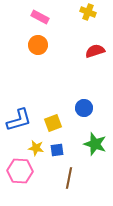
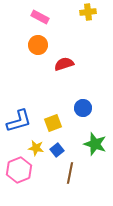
yellow cross: rotated 28 degrees counterclockwise
red semicircle: moved 31 px left, 13 px down
blue circle: moved 1 px left
blue L-shape: moved 1 px down
blue square: rotated 32 degrees counterclockwise
pink hexagon: moved 1 px left, 1 px up; rotated 25 degrees counterclockwise
brown line: moved 1 px right, 5 px up
